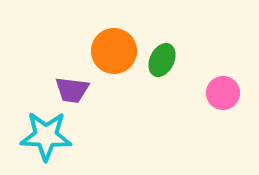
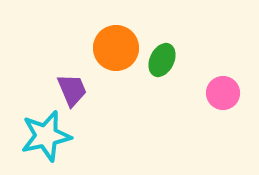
orange circle: moved 2 px right, 3 px up
purple trapezoid: rotated 120 degrees counterclockwise
cyan star: rotated 15 degrees counterclockwise
